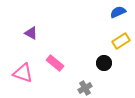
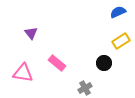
purple triangle: rotated 24 degrees clockwise
pink rectangle: moved 2 px right
pink triangle: rotated 10 degrees counterclockwise
